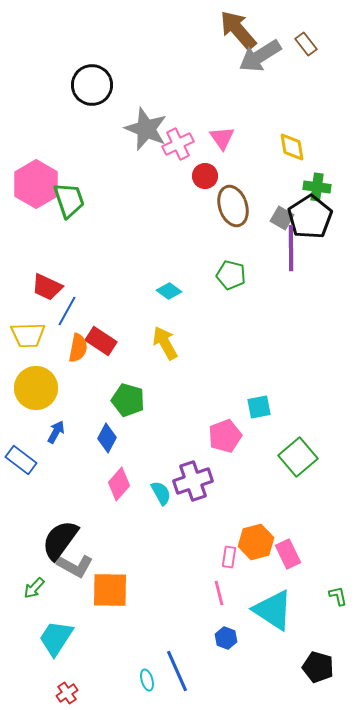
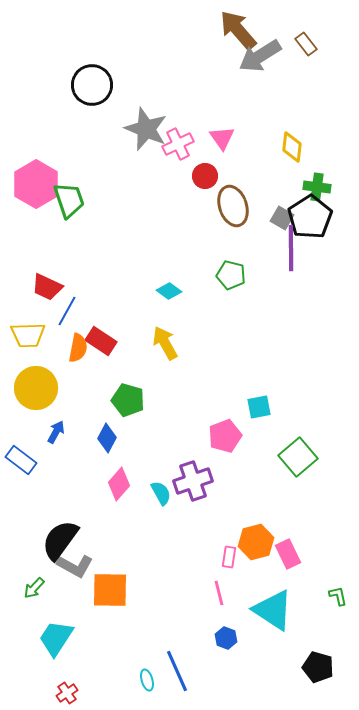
yellow diamond at (292, 147): rotated 16 degrees clockwise
